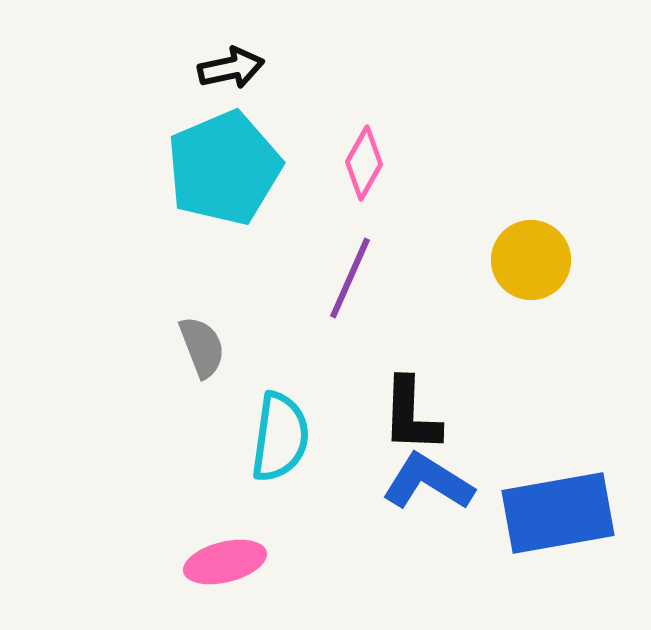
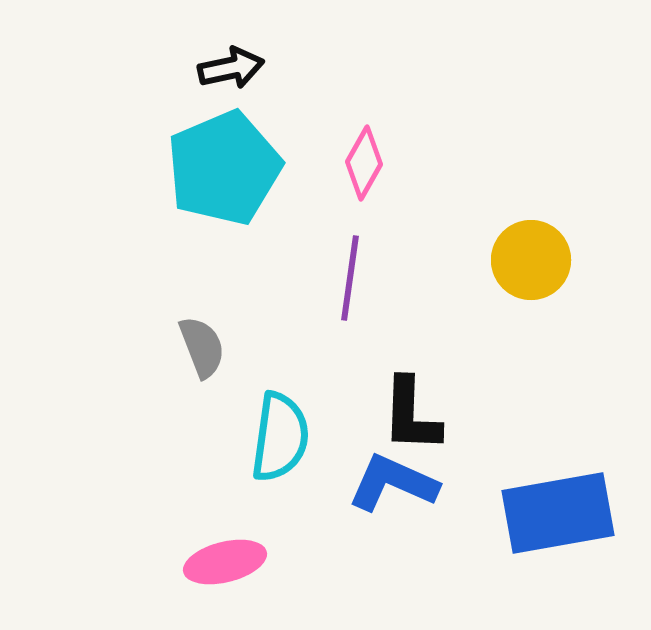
purple line: rotated 16 degrees counterclockwise
blue L-shape: moved 35 px left, 1 px down; rotated 8 degrees counterclockwise
